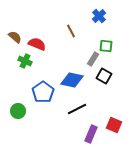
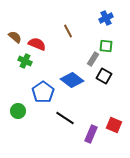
blue cross: moved 7 px right, 2 px down; rotated 16 degrees clockwise
brown line: moved 3 px left
blue diamond: rotated 25 degrees clockwise
black line: moved 12 px left, 9 px down; rotated 60 degrees clockwise
